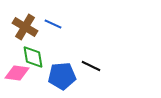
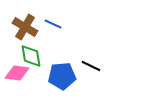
green diamond: moved 2 px left, 1 px up
